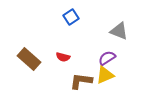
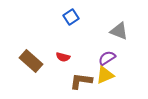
brown rectangle: moved 2 px right, 2 px down
